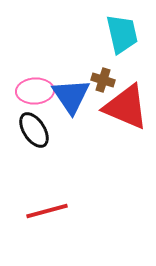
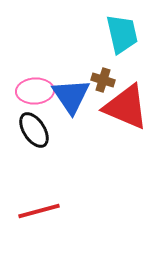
red line: moved 8 px left
